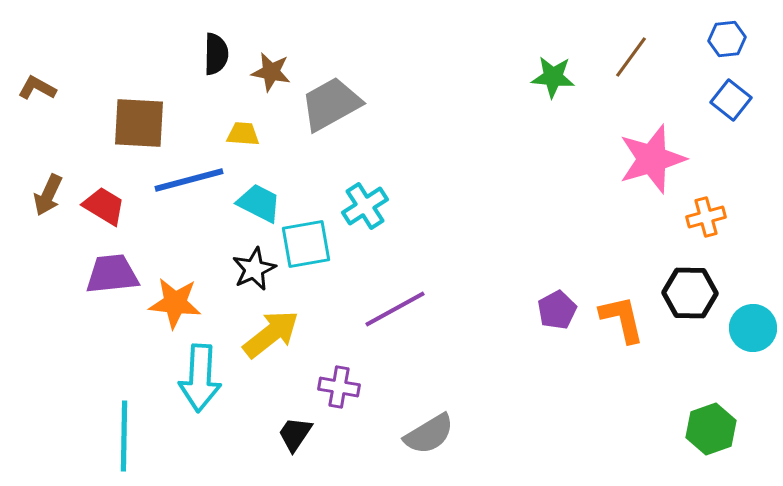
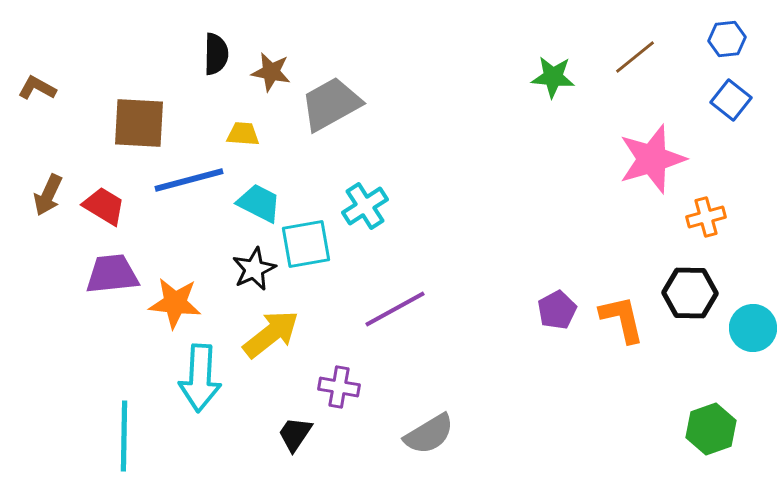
brown line: moved 4 px right; rotated 15 degrees clockwise
